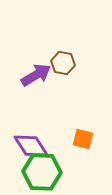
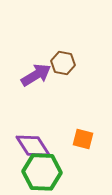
purple diamond: moved 2 px right
